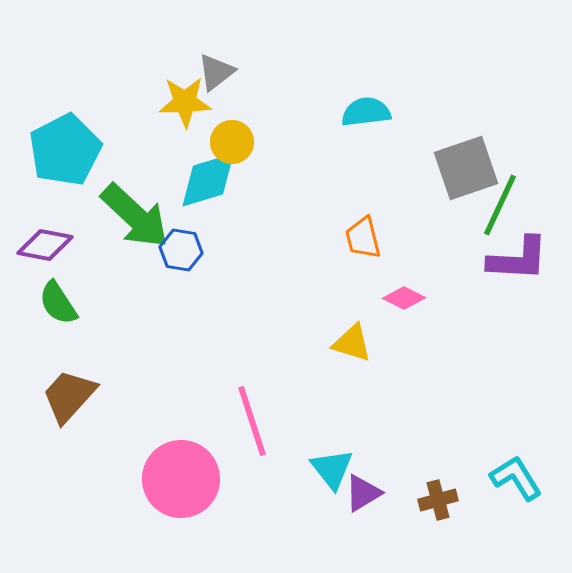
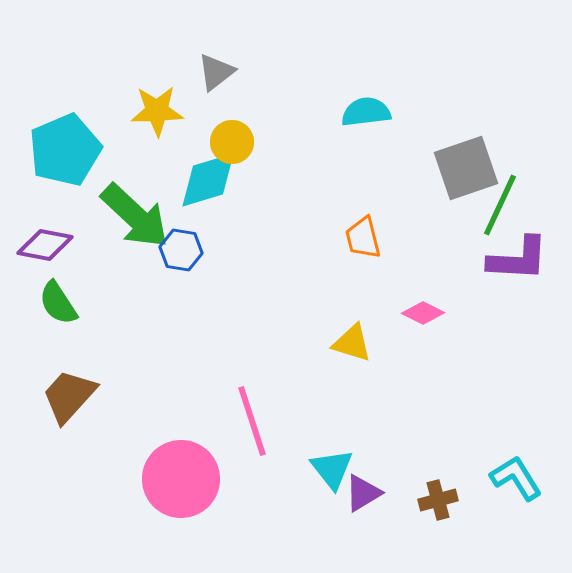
yellow star: moved 28 px left, 9 px down
cyan pentagon: rotated 4 degrees clockwise
pink diamond: moved 19 px right, 15 px down
